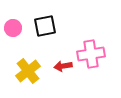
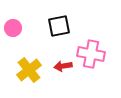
black square: moved 14 px right
pink cross: rotated 20 degrees clockwise
yellow cross: moved 1 px right, 1 px up
